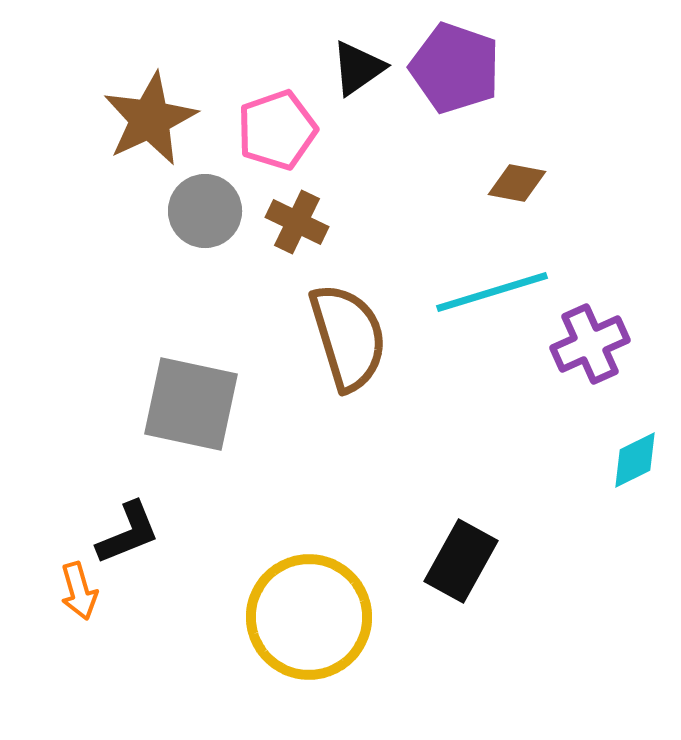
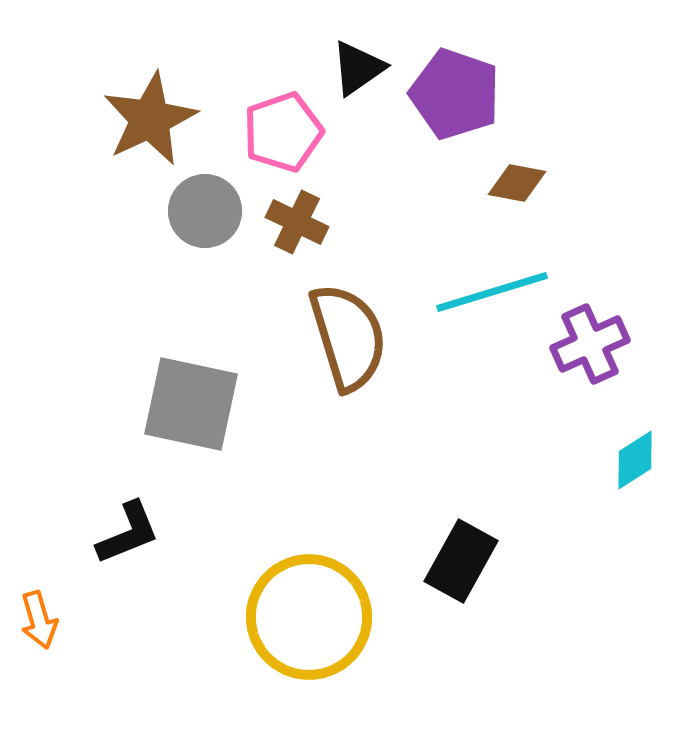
purple pentagon: moved 26 px down
pink pentagon: moved 6 px right, 2 px down
cyan diamond: rotated 6 degrees counterclockwise
orange arrow: moved 40 px left, 29 px down
